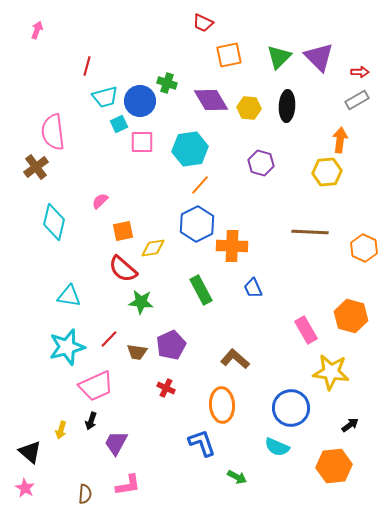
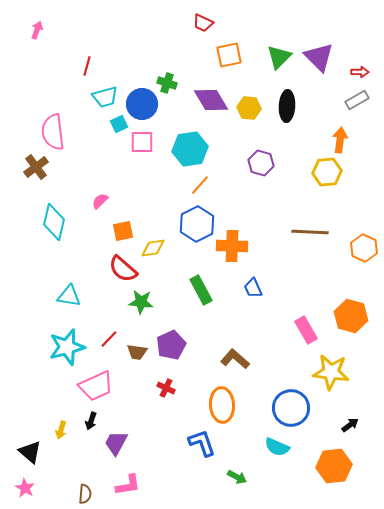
blue circle at (140, 101): moved 2 px right, 3 px down
